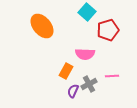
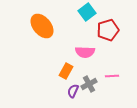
cyan square: rotated 12 degrees clockwise
pink semicircle: moved 2 px up
